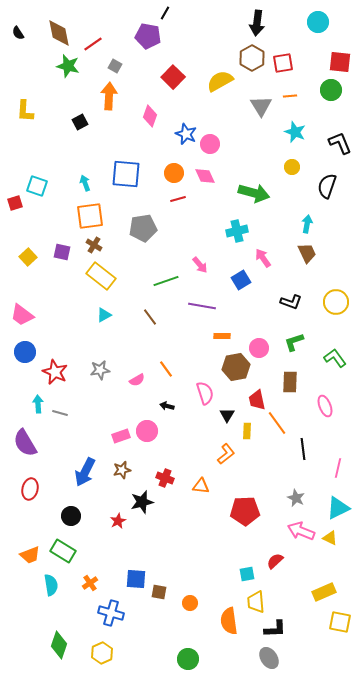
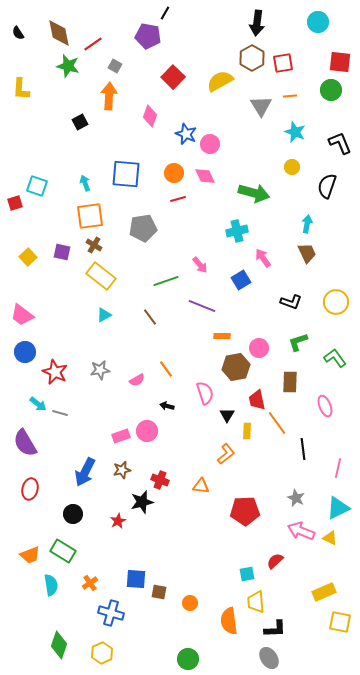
yellow L-shape at (25, 111): moved 4 px left, 22 px up
purple line at (202, 306): rotated 12 degrees clockwise
green L-shape at (294, 342): moved 4 px right
cyan arrow at (38, 404): rotated 132 degrees clockwise
red cross at (165, 478): moved 5 px left, 2 px down
black circle at (71, 516): moved 2 px right, 2 px up
